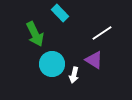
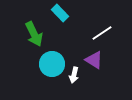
green arrow: moved 1 px left
